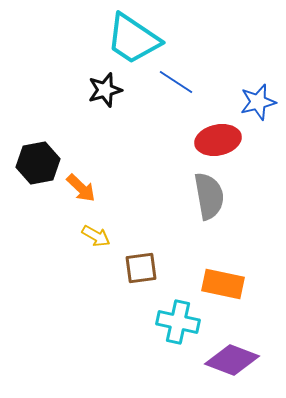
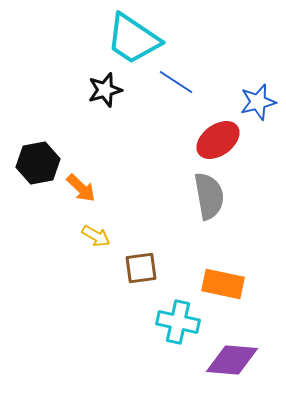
red ellipse: rotated 24 degrees counterclockwise
purple diamond: rotated 16 degrees counterclockwise
